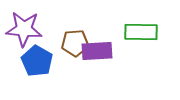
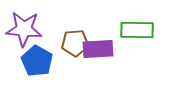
green rectangle: moved 4 px left, 2 px up
purple rectangle: moved 1 px right, 2 px up
